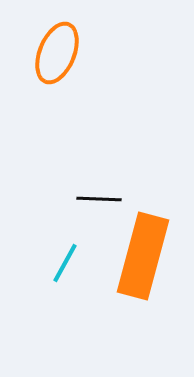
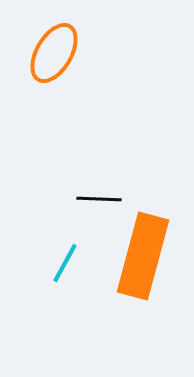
orange ellipse: moved 3 px left; rotated 8 degrees clockwise
